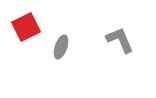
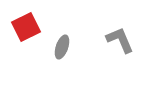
gray ellipse: moved 1 px right
